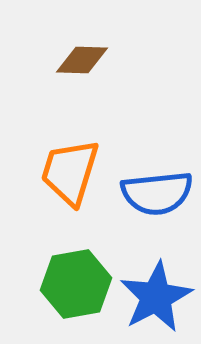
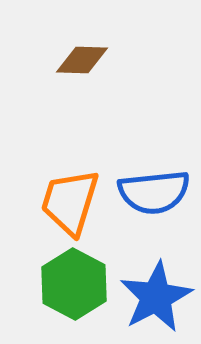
orange trapezoid: moved 30 px down
blue semicircle: moved 3 px left, 1 px up
green hexagon: moved 2 px left; rotated 22 degrees counterclockwise
